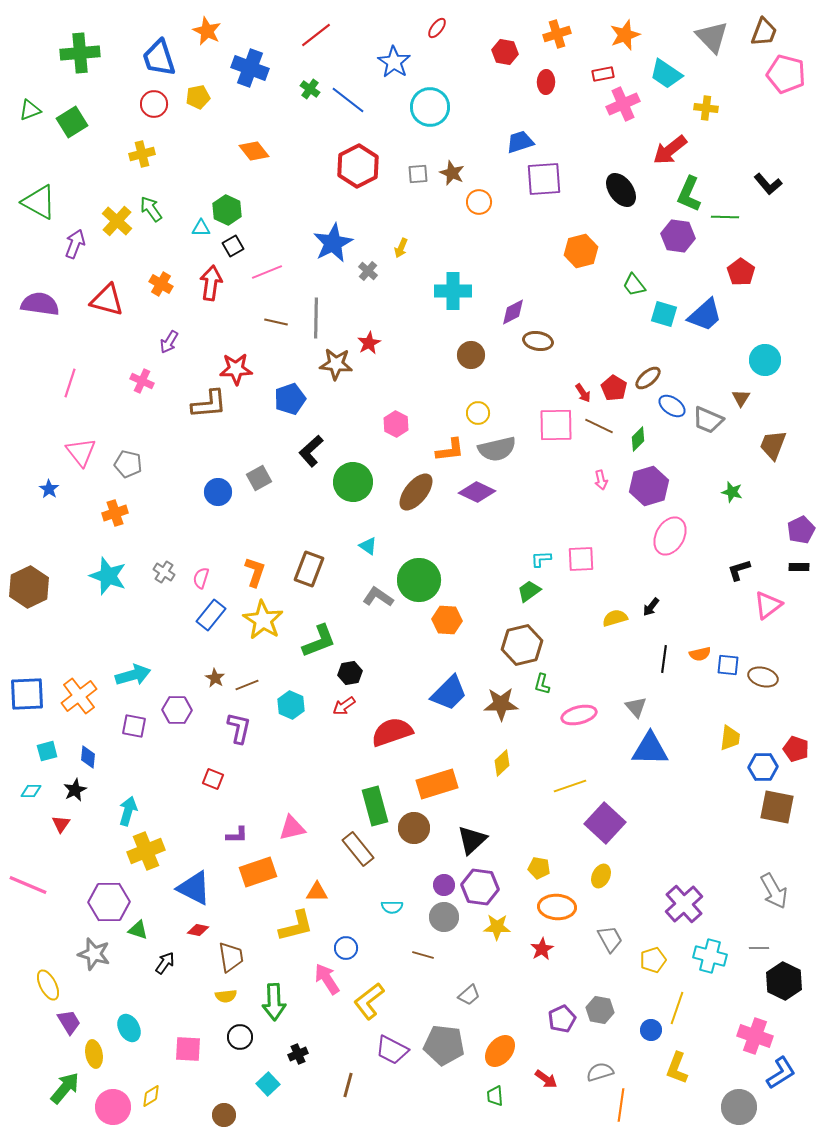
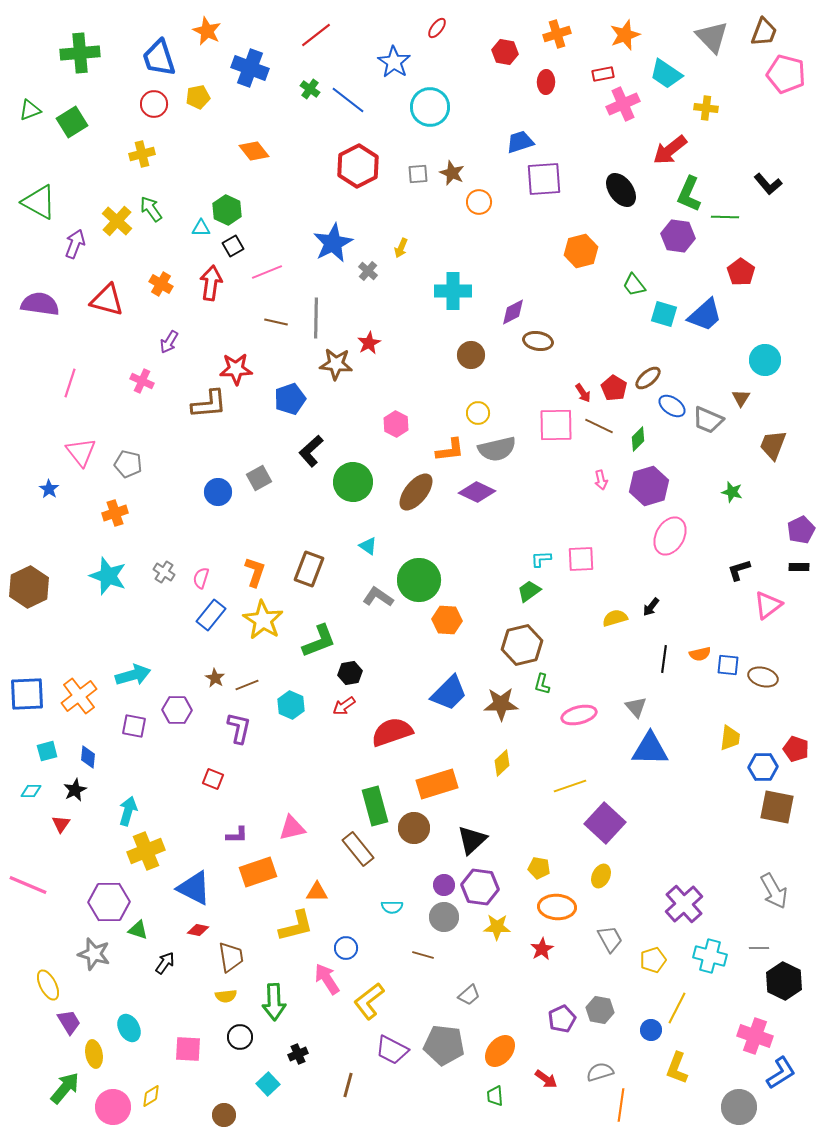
yellow line at (677, 1008): rotated 8 degrees clockwise
